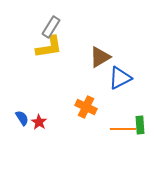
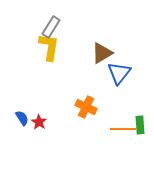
yellow L-shape: rotated 72 degrees counterclockwise
brown triangle: moved 2 px right, 4 px up
blue triangle: moved 1 px left, 5 px up; rotated 25 degrees counterclockwise
